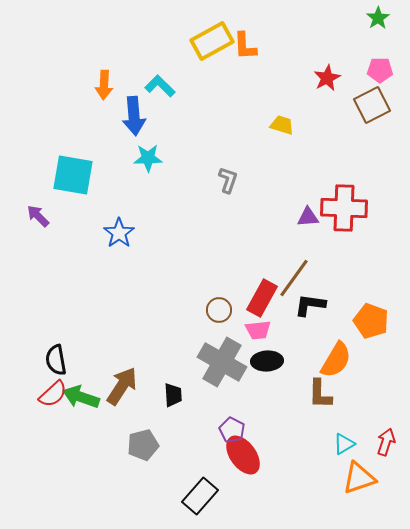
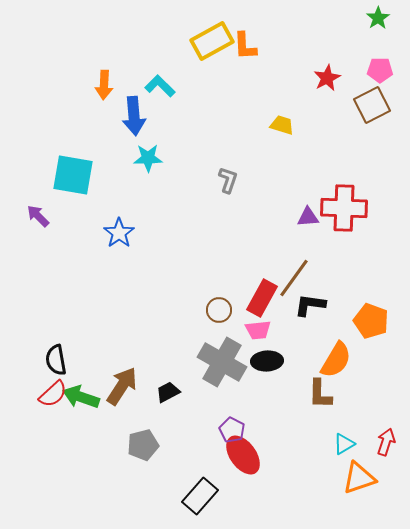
black trapezoid: moved 5 px left, 3 px up; rotated 115 degrees counterclockwise
